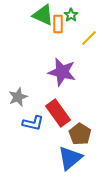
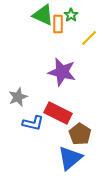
red rectangle: rotated 28 degrees counterclockwise
